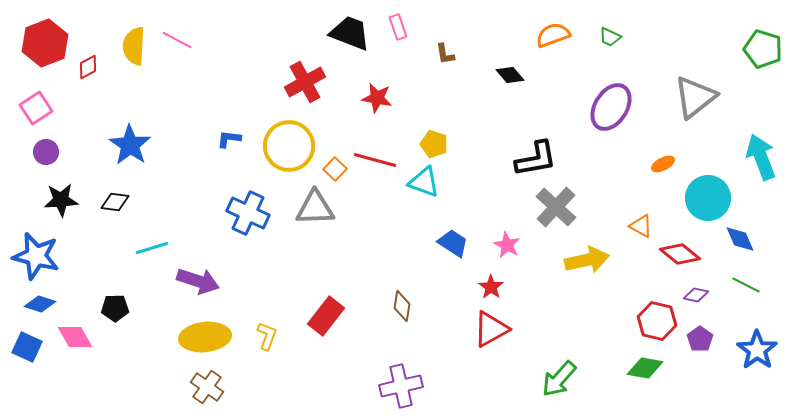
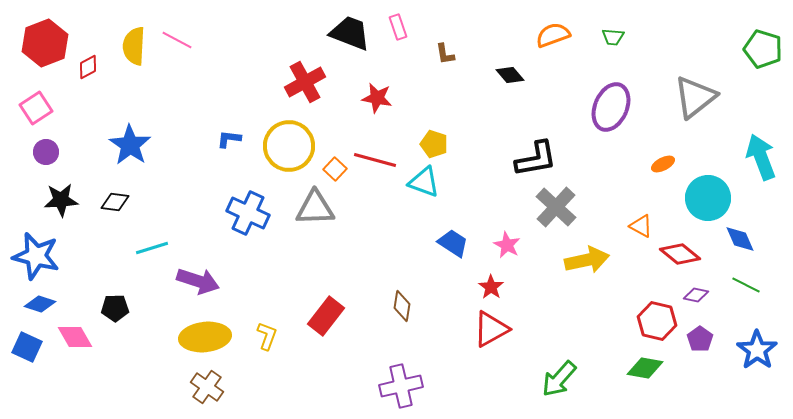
green trapezoid at (610, 37): moved 3 px right; rotated 20 degrees counterclockwise
purple ellipse at (611, 107): rotated 9 degrees counterclockwise
